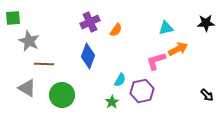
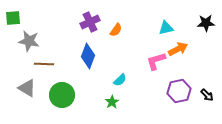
gray star: rotated 15 degrees counterclockwise
cyan semicircle: rotated 16 degrees clockwise
purple hexagon: moved 37 px right
